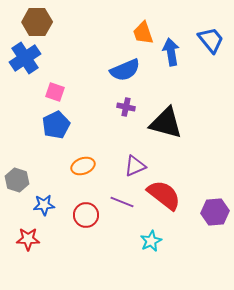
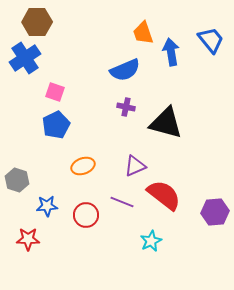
blue star: moved 3 px right, 1 px down
